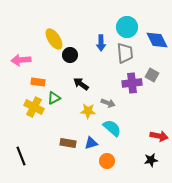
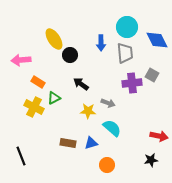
orange rectangle: rotated 24 degrees clockwise
orange circle: moved 4 px down
